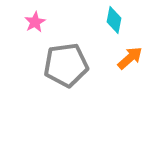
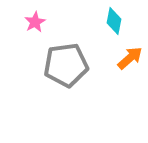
cyan diamond: moved 1 px down
